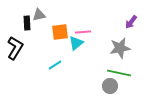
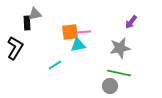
gray triangle: moved 4 px left, 1 px up
orange square: moved 10 px right
cyan triangle: moved 2 px right, 2 px down; rotated 28 degrees clockwise
